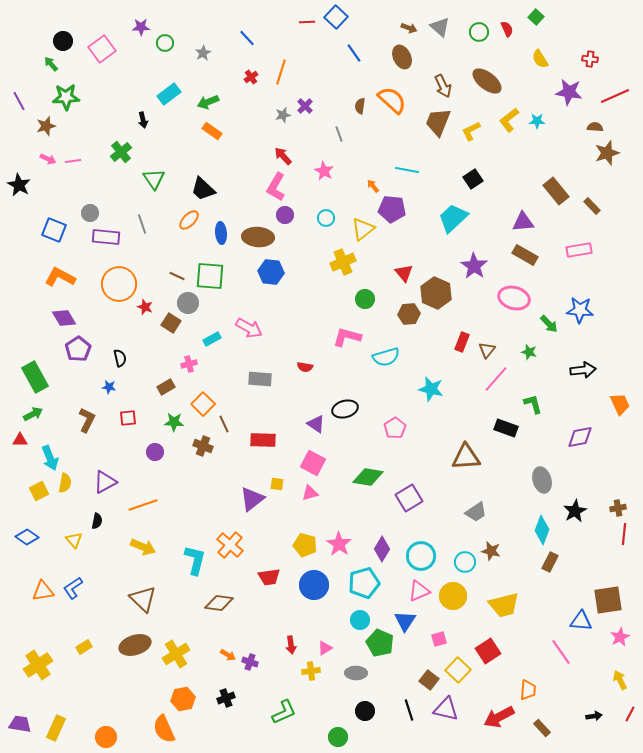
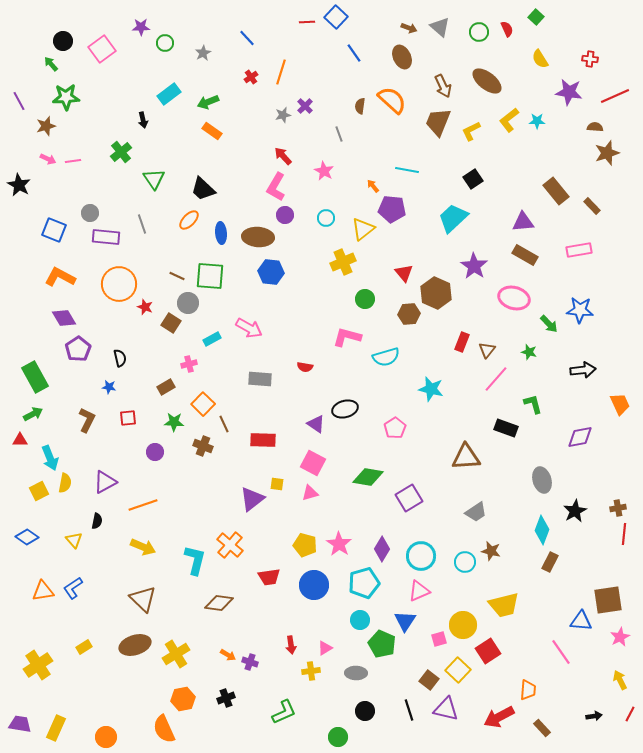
yellow circle at (453, 596): moved 10 px right, 29 px down
green pentagon at (380, 643): moved 2 px right, 1 px down
